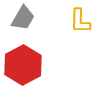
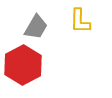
gray trapezoid: moved 13 px right, 9 px down
